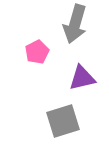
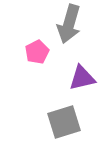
gray arrow: moved 6 px left
gray square: moved 1 px right, 1 px down
